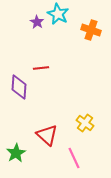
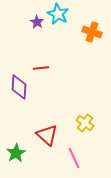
orange cross: moved 1 px right, 2 px down
